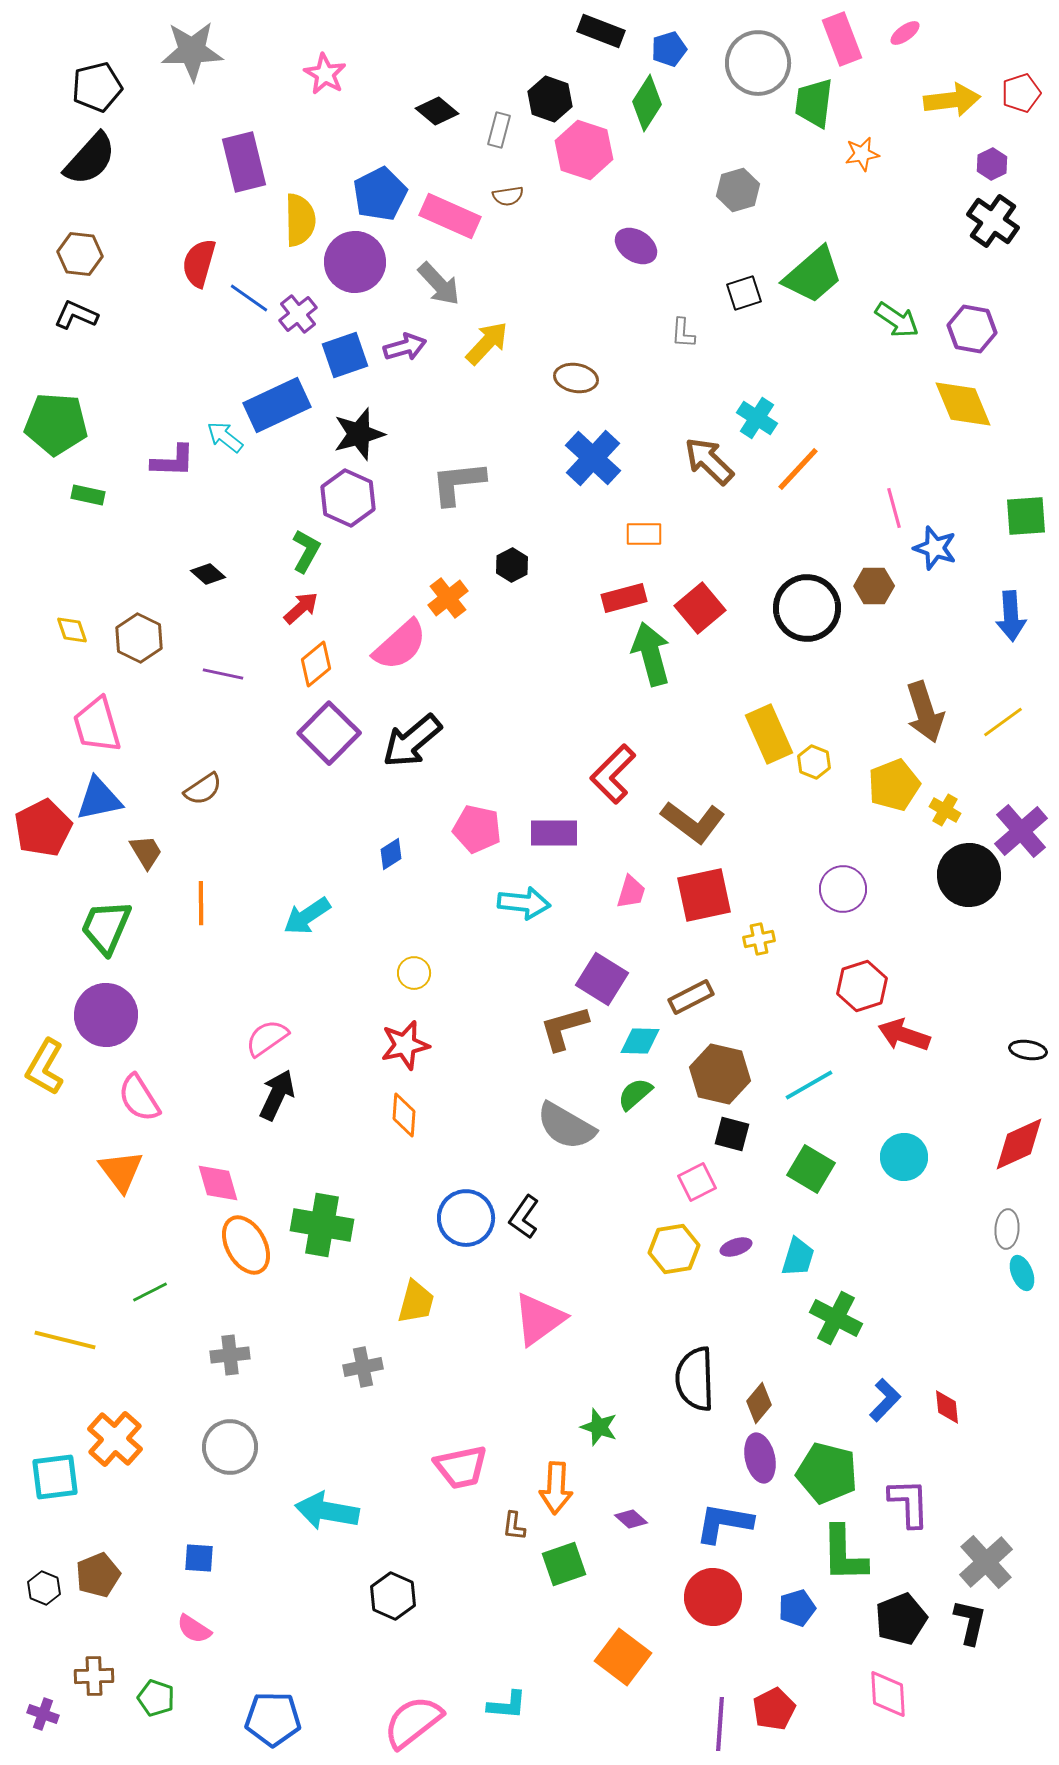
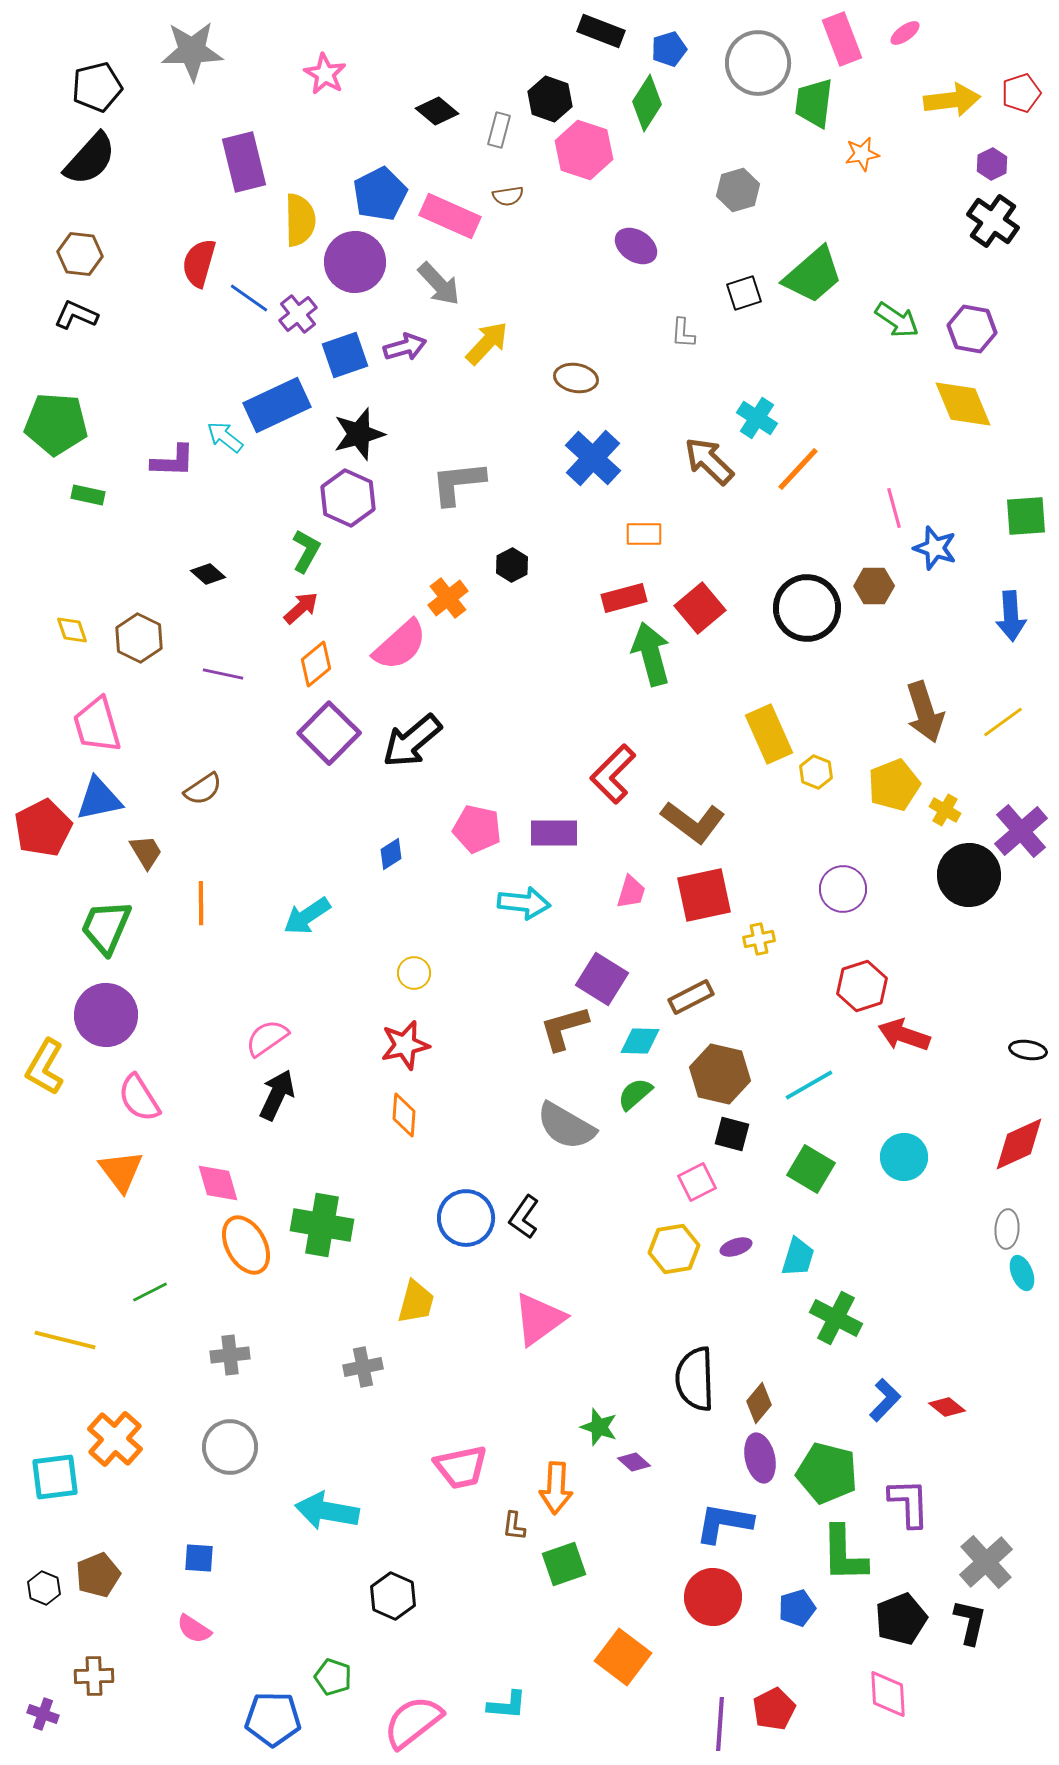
yellow hexagon at (814, 762): moved 2 px right, 10 px down
red diamond at (947, 1407): rotated 45 degrees counterclockwise
purple diamond at (631, 1519): moved 3 px right, 57 px up
green pentagon at (156, 1698): moved 177 px right, 21 px up
